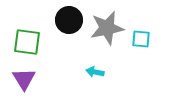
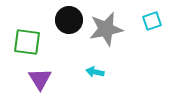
gray star: moved 1 px left, 1 px down
cyan square: moved 11 px right, 18 px up; rotated 24 degrees counterclockwise
purple triangle: moved 16 px right
